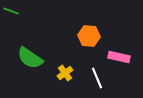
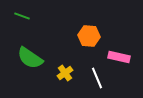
green line: moved 11 px right, 5 px down
